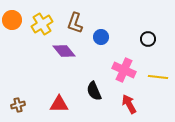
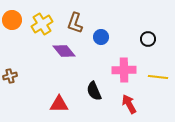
pink cross: rotated 25 degrees counterclockwise
brown cross: moved 8 px left, 29 px up
